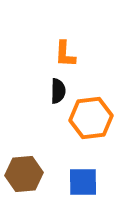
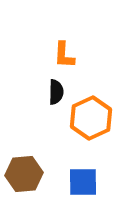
orange L-shape: moved 1 px left, 1 px down
black semicircle: moved 2 px left, 1 px down
orange hexagon: rotated 18 degrees counterclockwise
